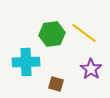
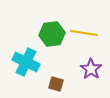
yellow line: rotated 28 degrees counterclockwise
cyan cross: rotated 28 degrees clockwise
